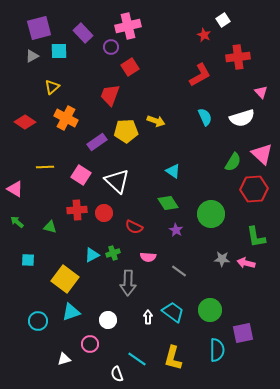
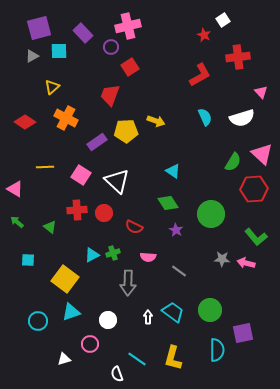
green triangle at (50, 227): rotated 24 degrees clockwise
green L-shape at (256, 237): rotated 30 degrees counterclockwise
